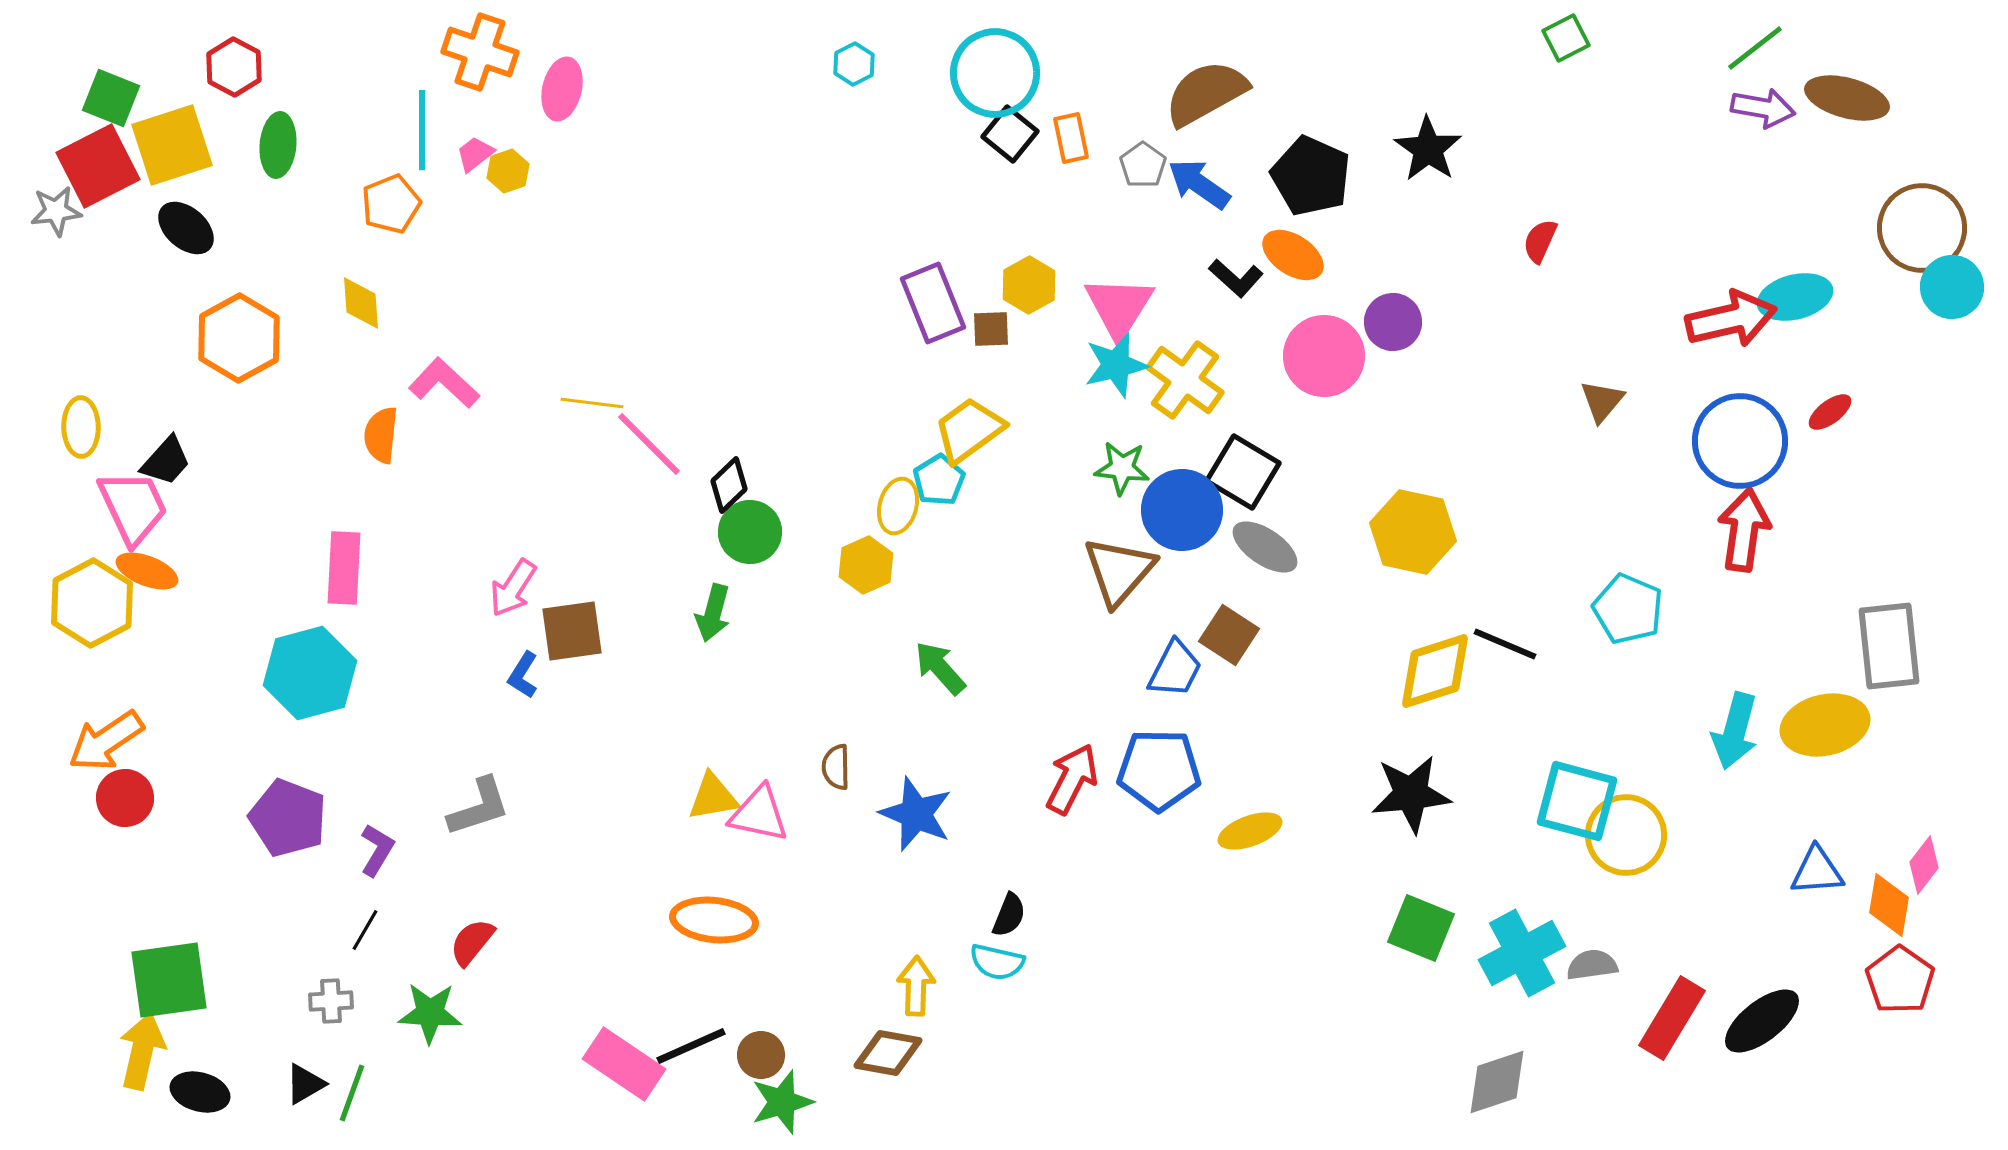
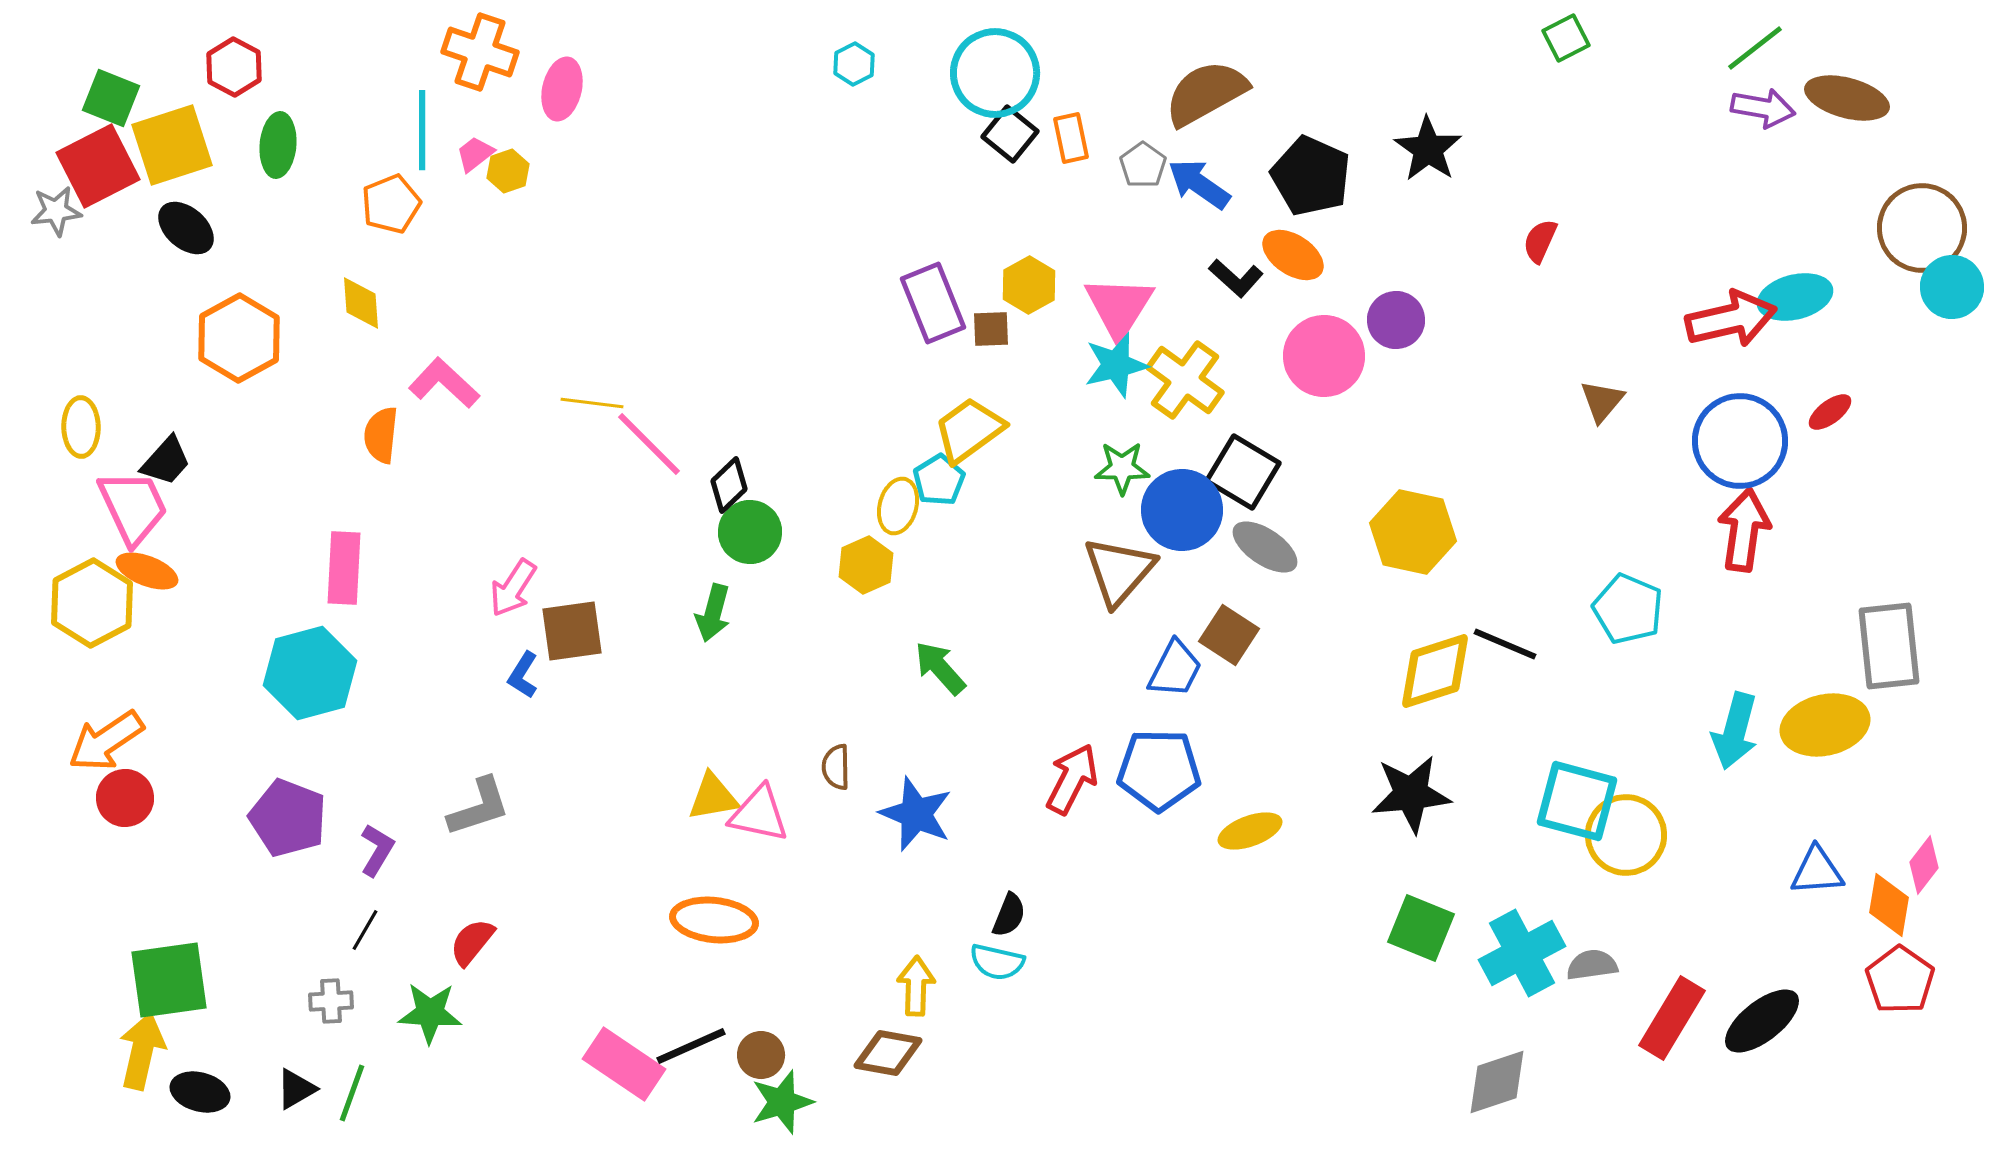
purple circle at (1393, 322): moved 3 px right, 2 px up
green star at (1122, 468): rotated 6 degrees counterclockwise
black triangle at (305, 1084): moved 9 px left, 5 px down
